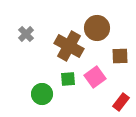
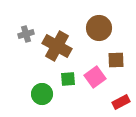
brown circle: moved 2 px right
gray cross: rotated 28 degrees clockwise
brown cross: moved 12 px left
brown square: moved 4 px left, 4 px down
red rectangle: rotated 24 degrees clockwise
